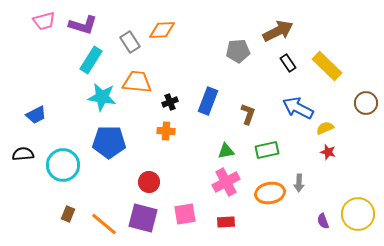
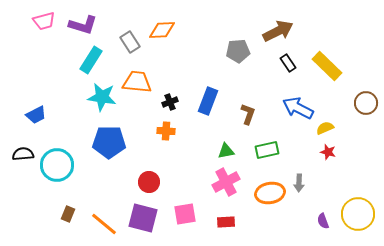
cyan circle: moved 6 px left
